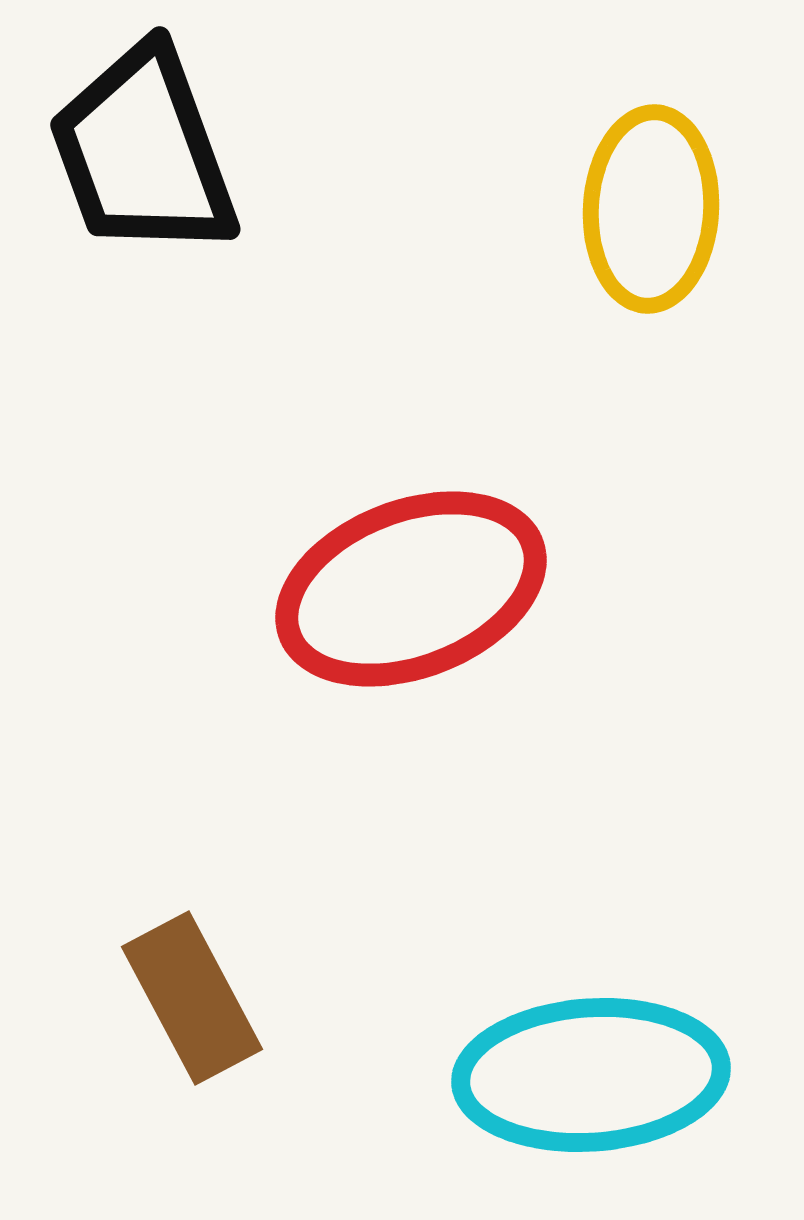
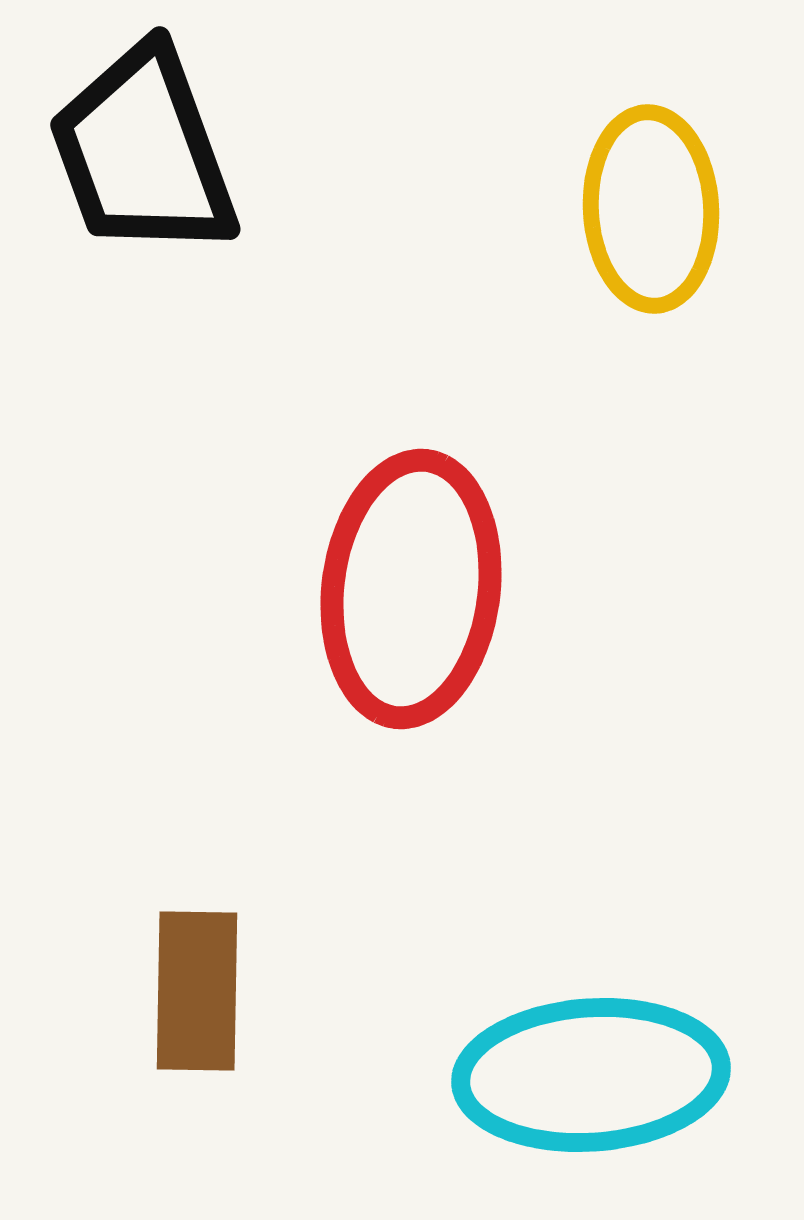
yellow ellipse: rotated 6 degrees counterclockwise
red ellipse: rotated 62 degrees counterclockwise
brown rectangle: moved 5 px right, 7 px up; rotated 29 degrees clockwise
